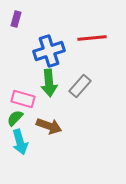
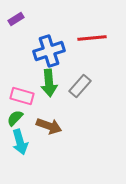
purple rectangle: rotated 42 degrees clockwise
pink rectangle: moved 1 px left, 3 px up
